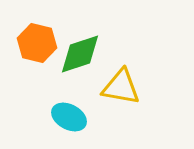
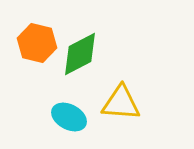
green diamond: rotated 9 degrees counterclockwise
yellow triangle: moved 16 px down; rotated 6 degrees counterclockwise
